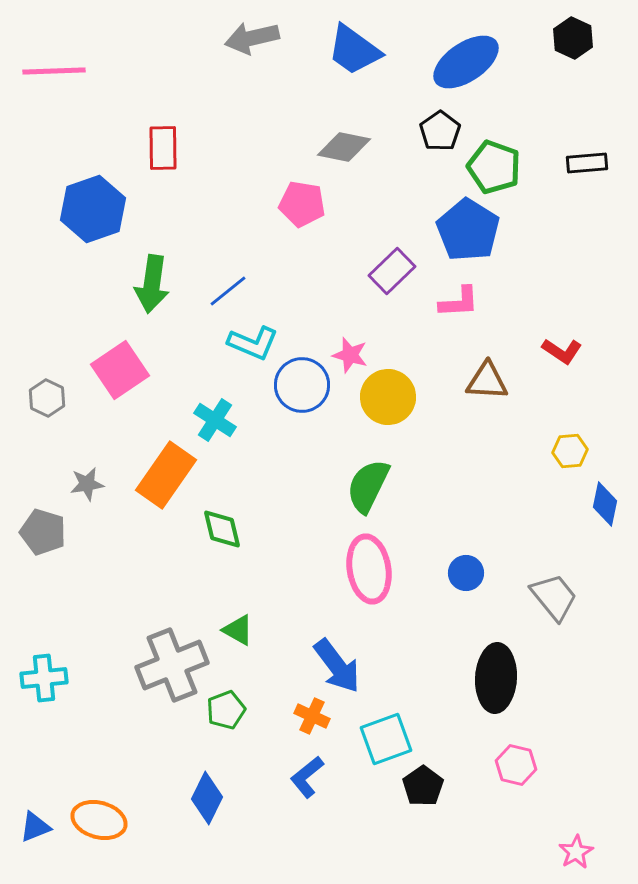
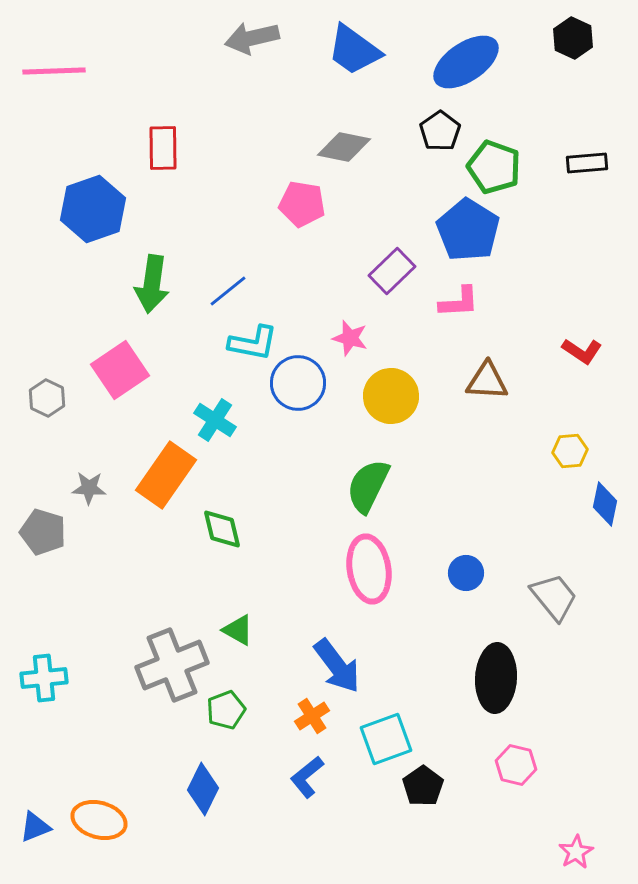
cyan L-shape at (253, 343): rotated 12 degrees counterclockwise
red L-shape at (562, 351): moved 20 px right
pink star at (350, 355): moved 17 px up
blue circle at (302, 385): moved 4 px left, 2 px up
yellow circle at (388, 397): moved 3 px right, 1 px up
gray star at (87, 484): moved 2 px right, 4 px down; rotated 12 degrees clockwise
orange cross at (312, 716): rotated 32 degrees clockwise
blue diamond at (207, 798): moved 4 px left, 9 px up
